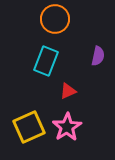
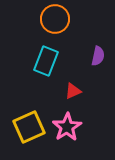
red triangle: moved 5 px right
